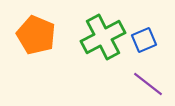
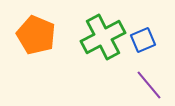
blue square: moved 1 px left
purple line: moved 1 px right, 1 px down; rotated 12 degrees clockwise
